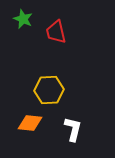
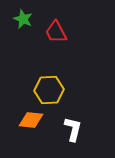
red trapezoid: rotated 15 degrees counterclockwise
orange diamond: moved 1 px right, 3 px up
